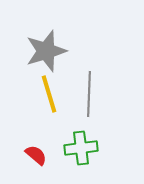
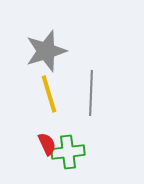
gray line: moved 2 px right, 1 px up
green cross: moved 13 px left, 4 px down
red semicircle: moved 11 px right, 11 px up; rotated 25 degrees clockwise
